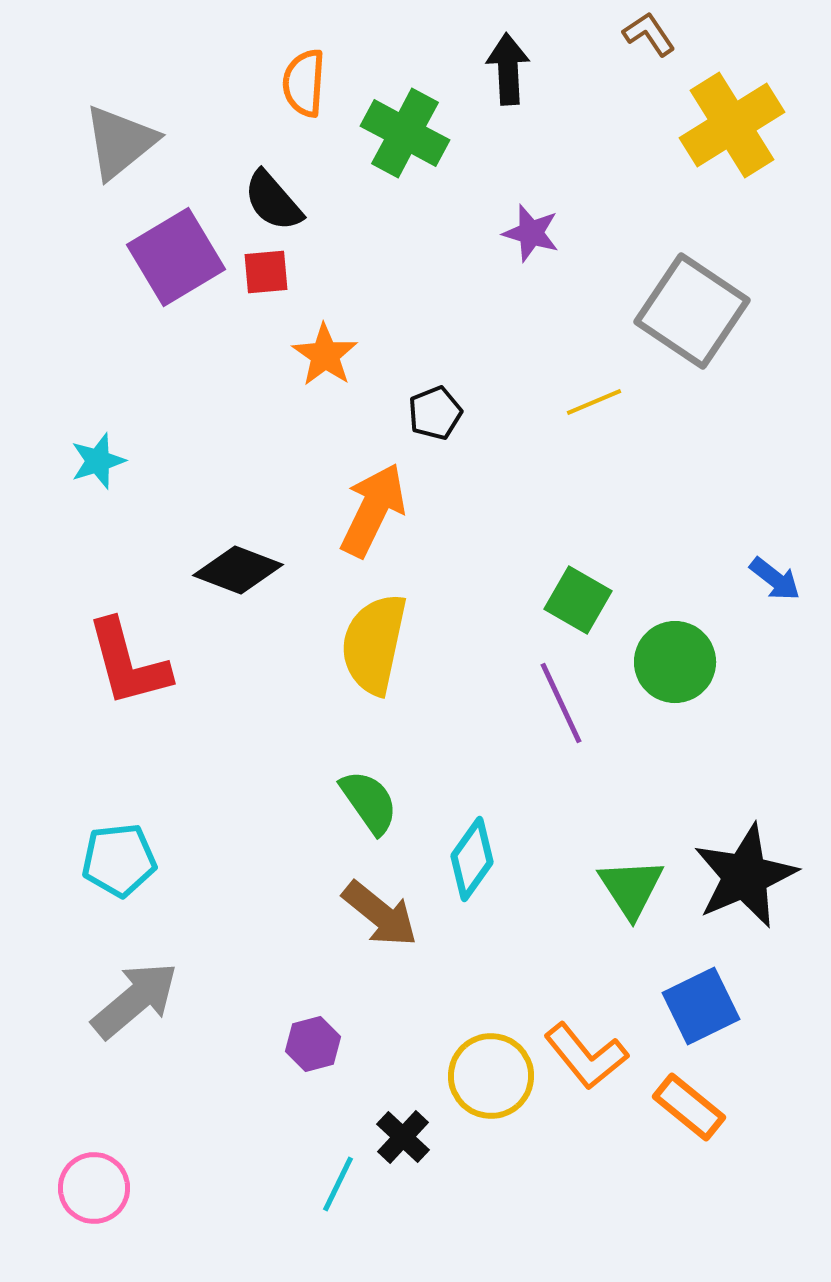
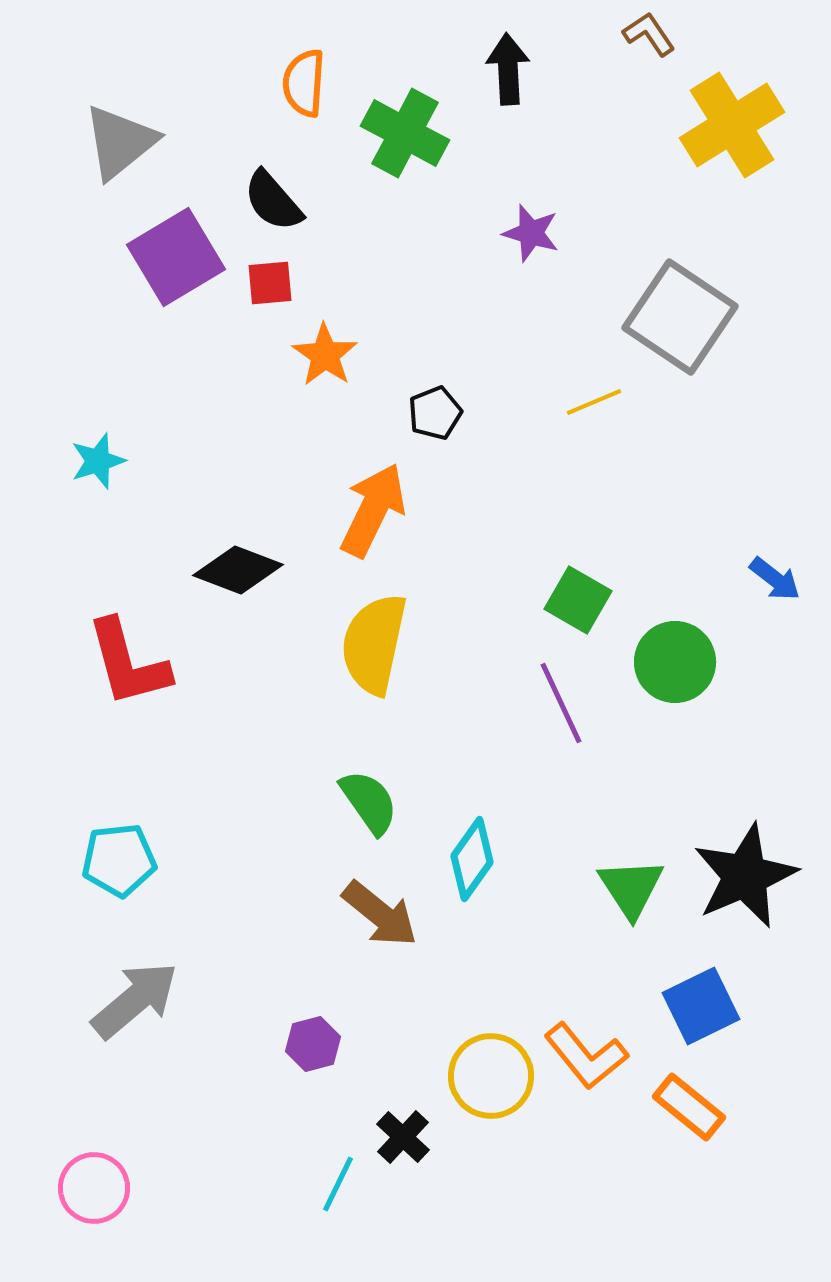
red square: moved 4 px right, 11 px down
gray square: moved 12 px left, 6 px down
